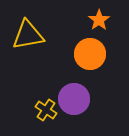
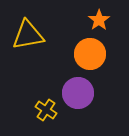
purple circle: moved 4 px right, 6 px up
